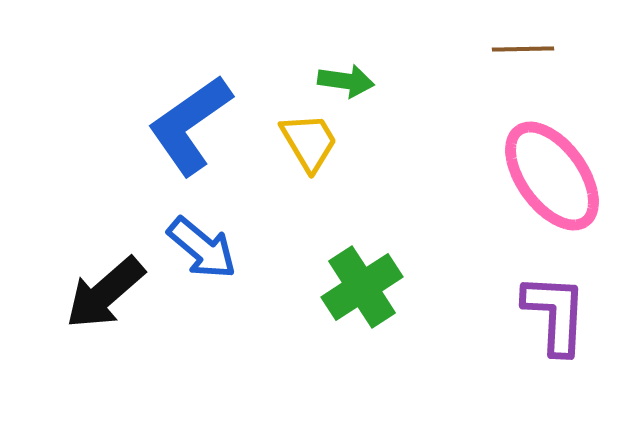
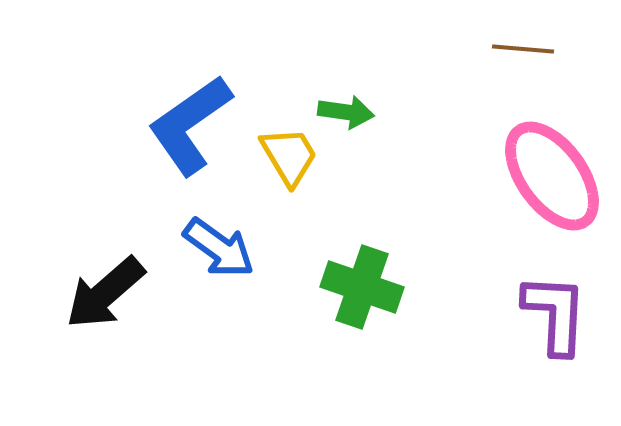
brown line: rotated 6 degrees clockwise
green arrow: moved 31 px down
yellow trapezoid: moved 20 px left, 14 px down
blue arrow: moved 17 px right; rotated 4 degrees counterclockwise
green cross: rotated 38 degrees counterclockwise
